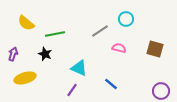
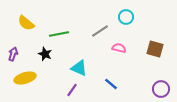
cyan circle: moved 2 px up
green line: moved 4 px right
purple circle: moved 2 px up
